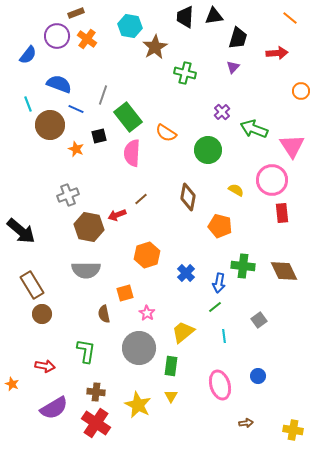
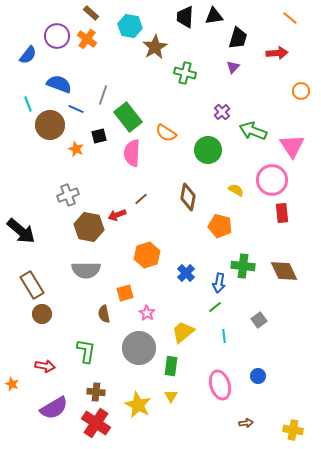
brown rectangle at (76, 13): moved 15 px right; rotated 63 degrees clockwise
green arrow at (254, 129): moved 1 px left, 2 px down
